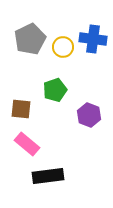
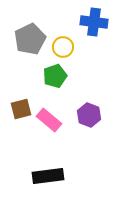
blue cross: moved 1 px right, 17 px up
green pentagon: moved 14 px up
brown square: rotated 20 degrees counterclockwise
pink rectangle: moved 22 px right, 24 px up
